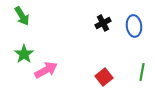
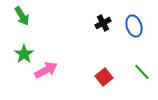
blue ellipse: rotated 10 degrees counterclockwise
green line: rotated 54 degrees counterclockwise
